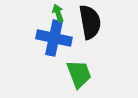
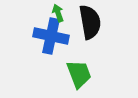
blue cross: moved 3 px left, 2 px up
